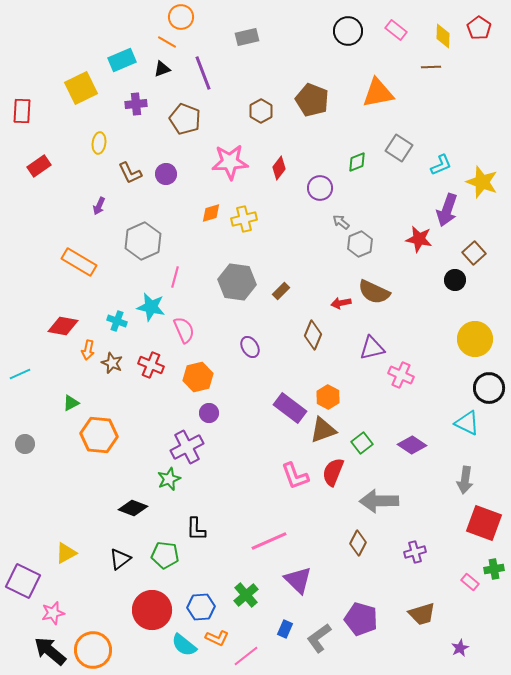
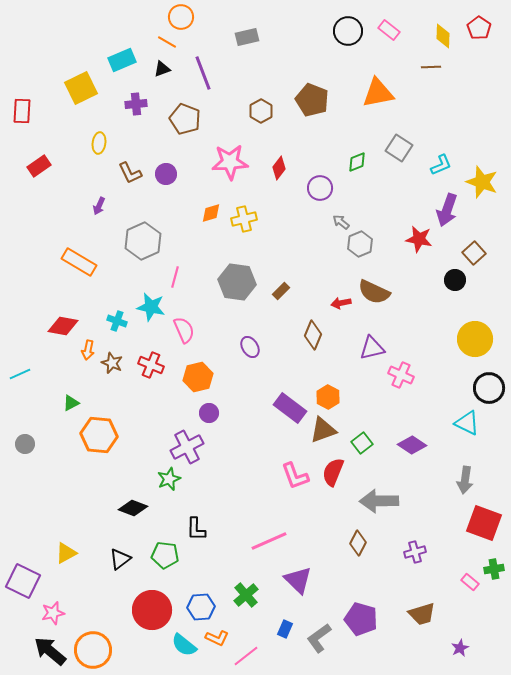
pink rectangle at (396, 30): moved 7 px left
